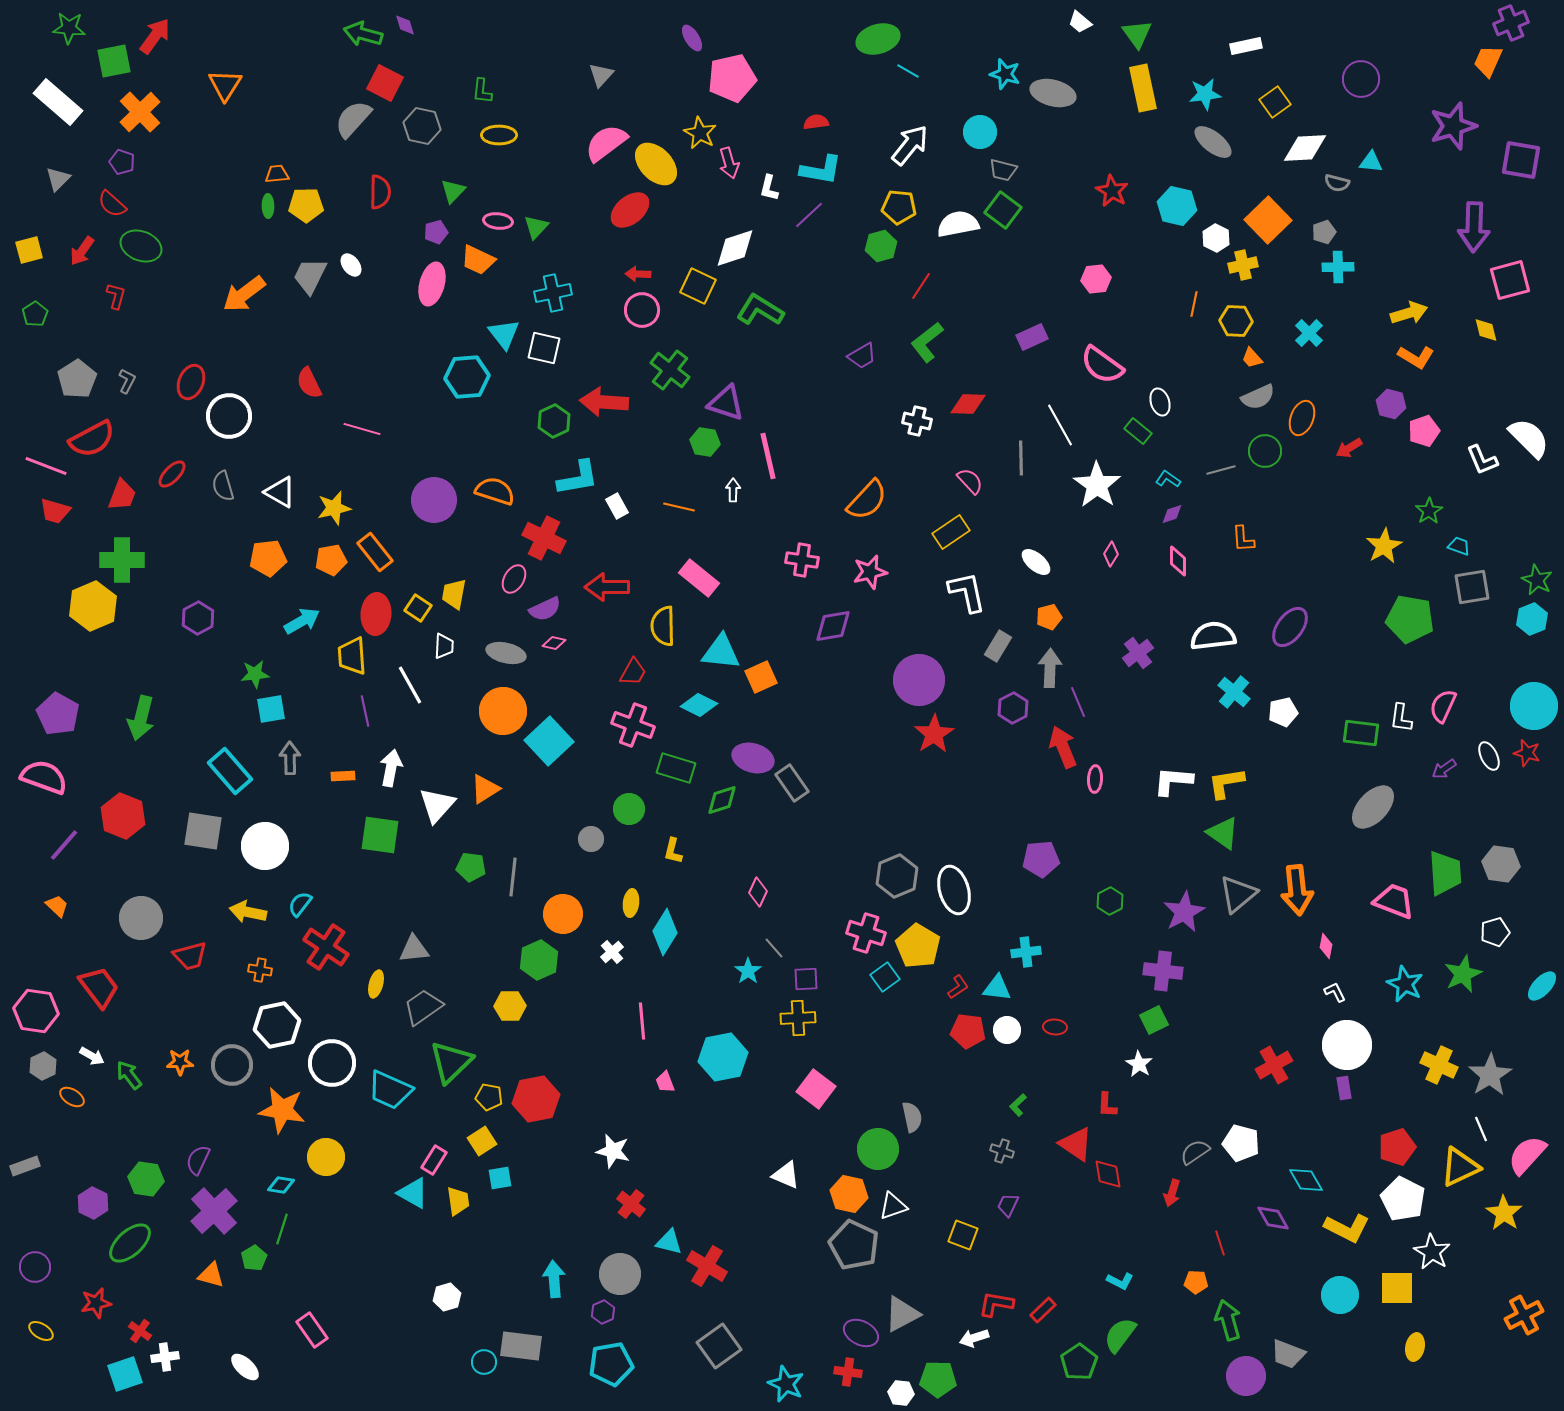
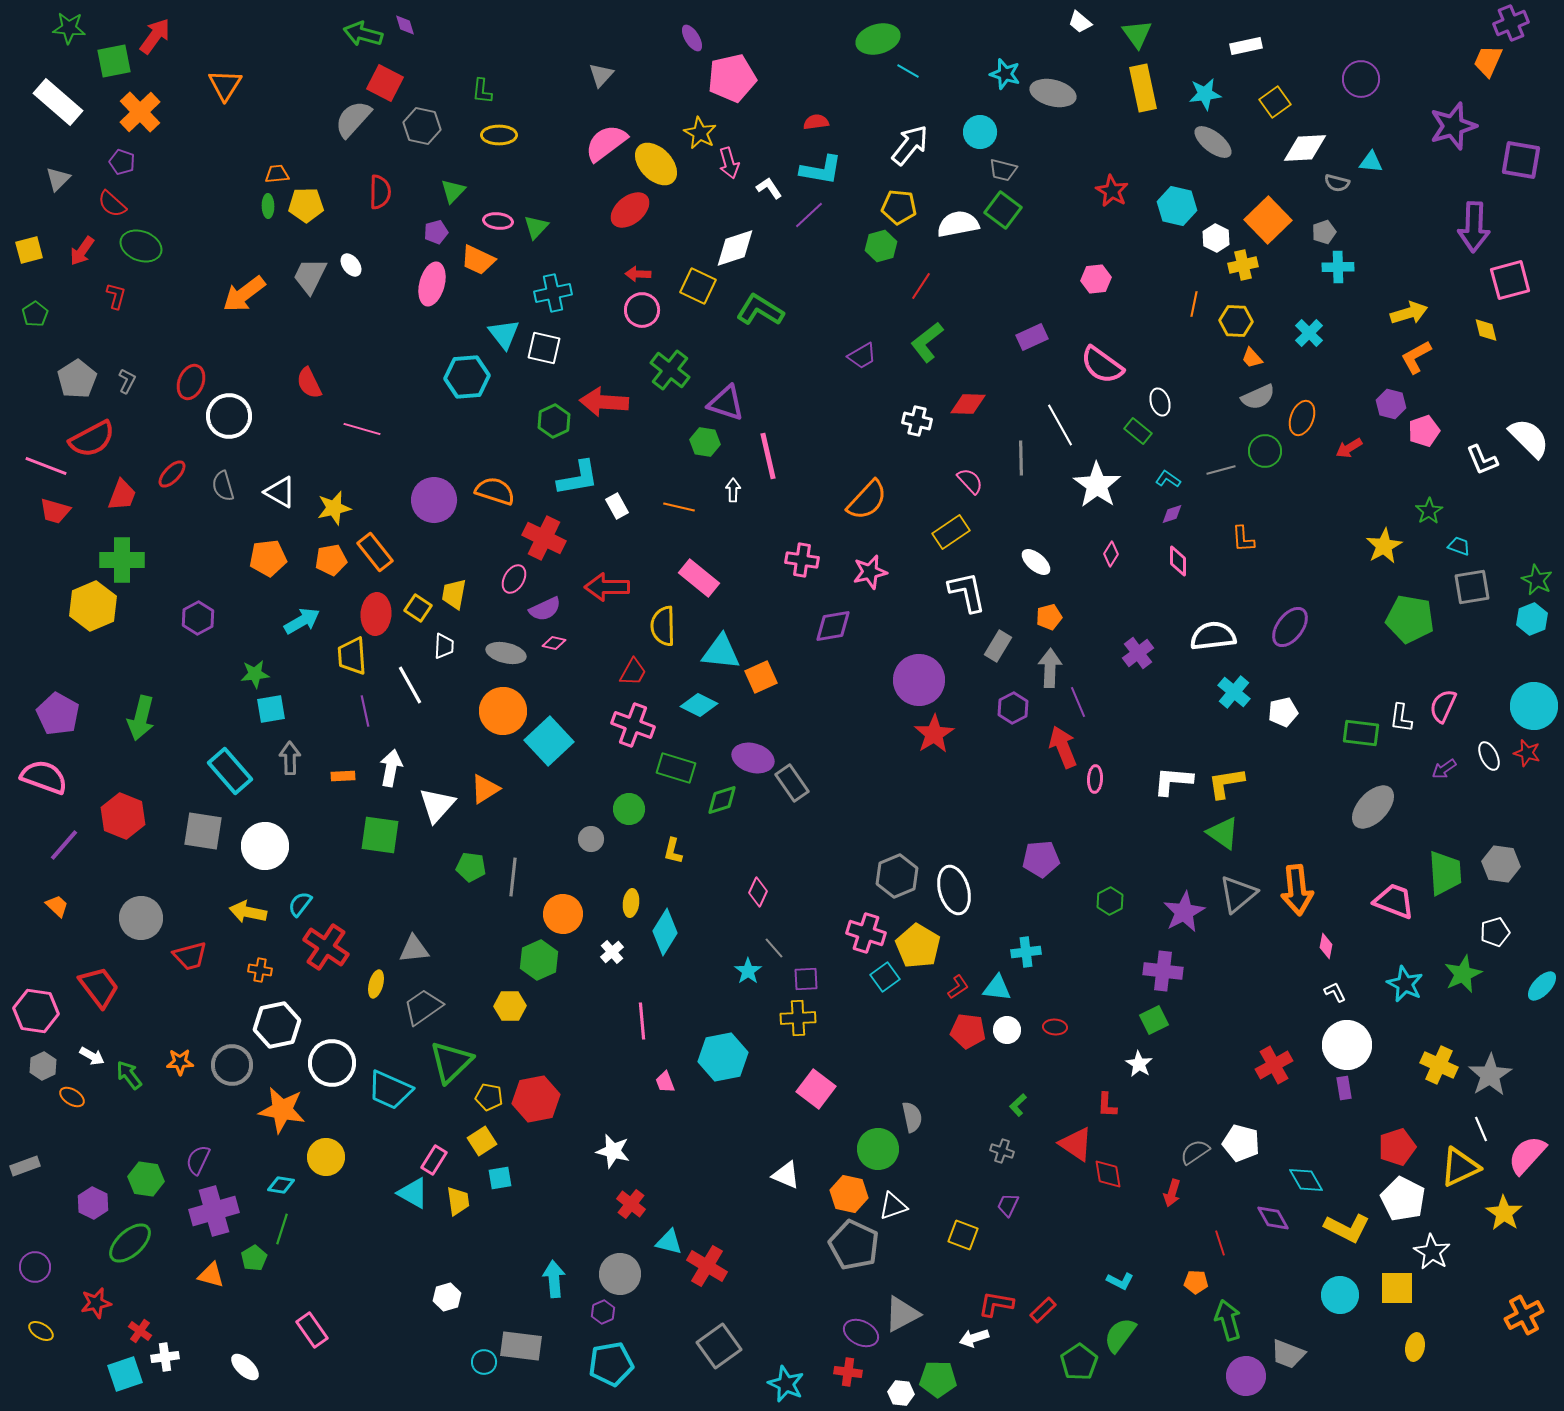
white L-shape at (769, 188): rotated 132 degrees clockwise
orange L-shape at (1416, 357): rotated 120 degrees clockwise
purple cross at (214, 1211): rotated 27 degrees clockwise
